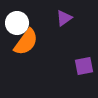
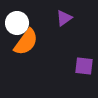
purple square: rotated 18 degrees clockwise
